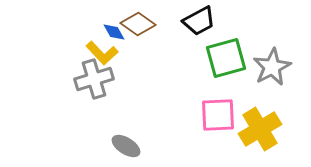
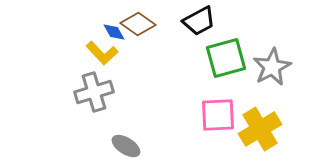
gray cross: moved 13 px down
